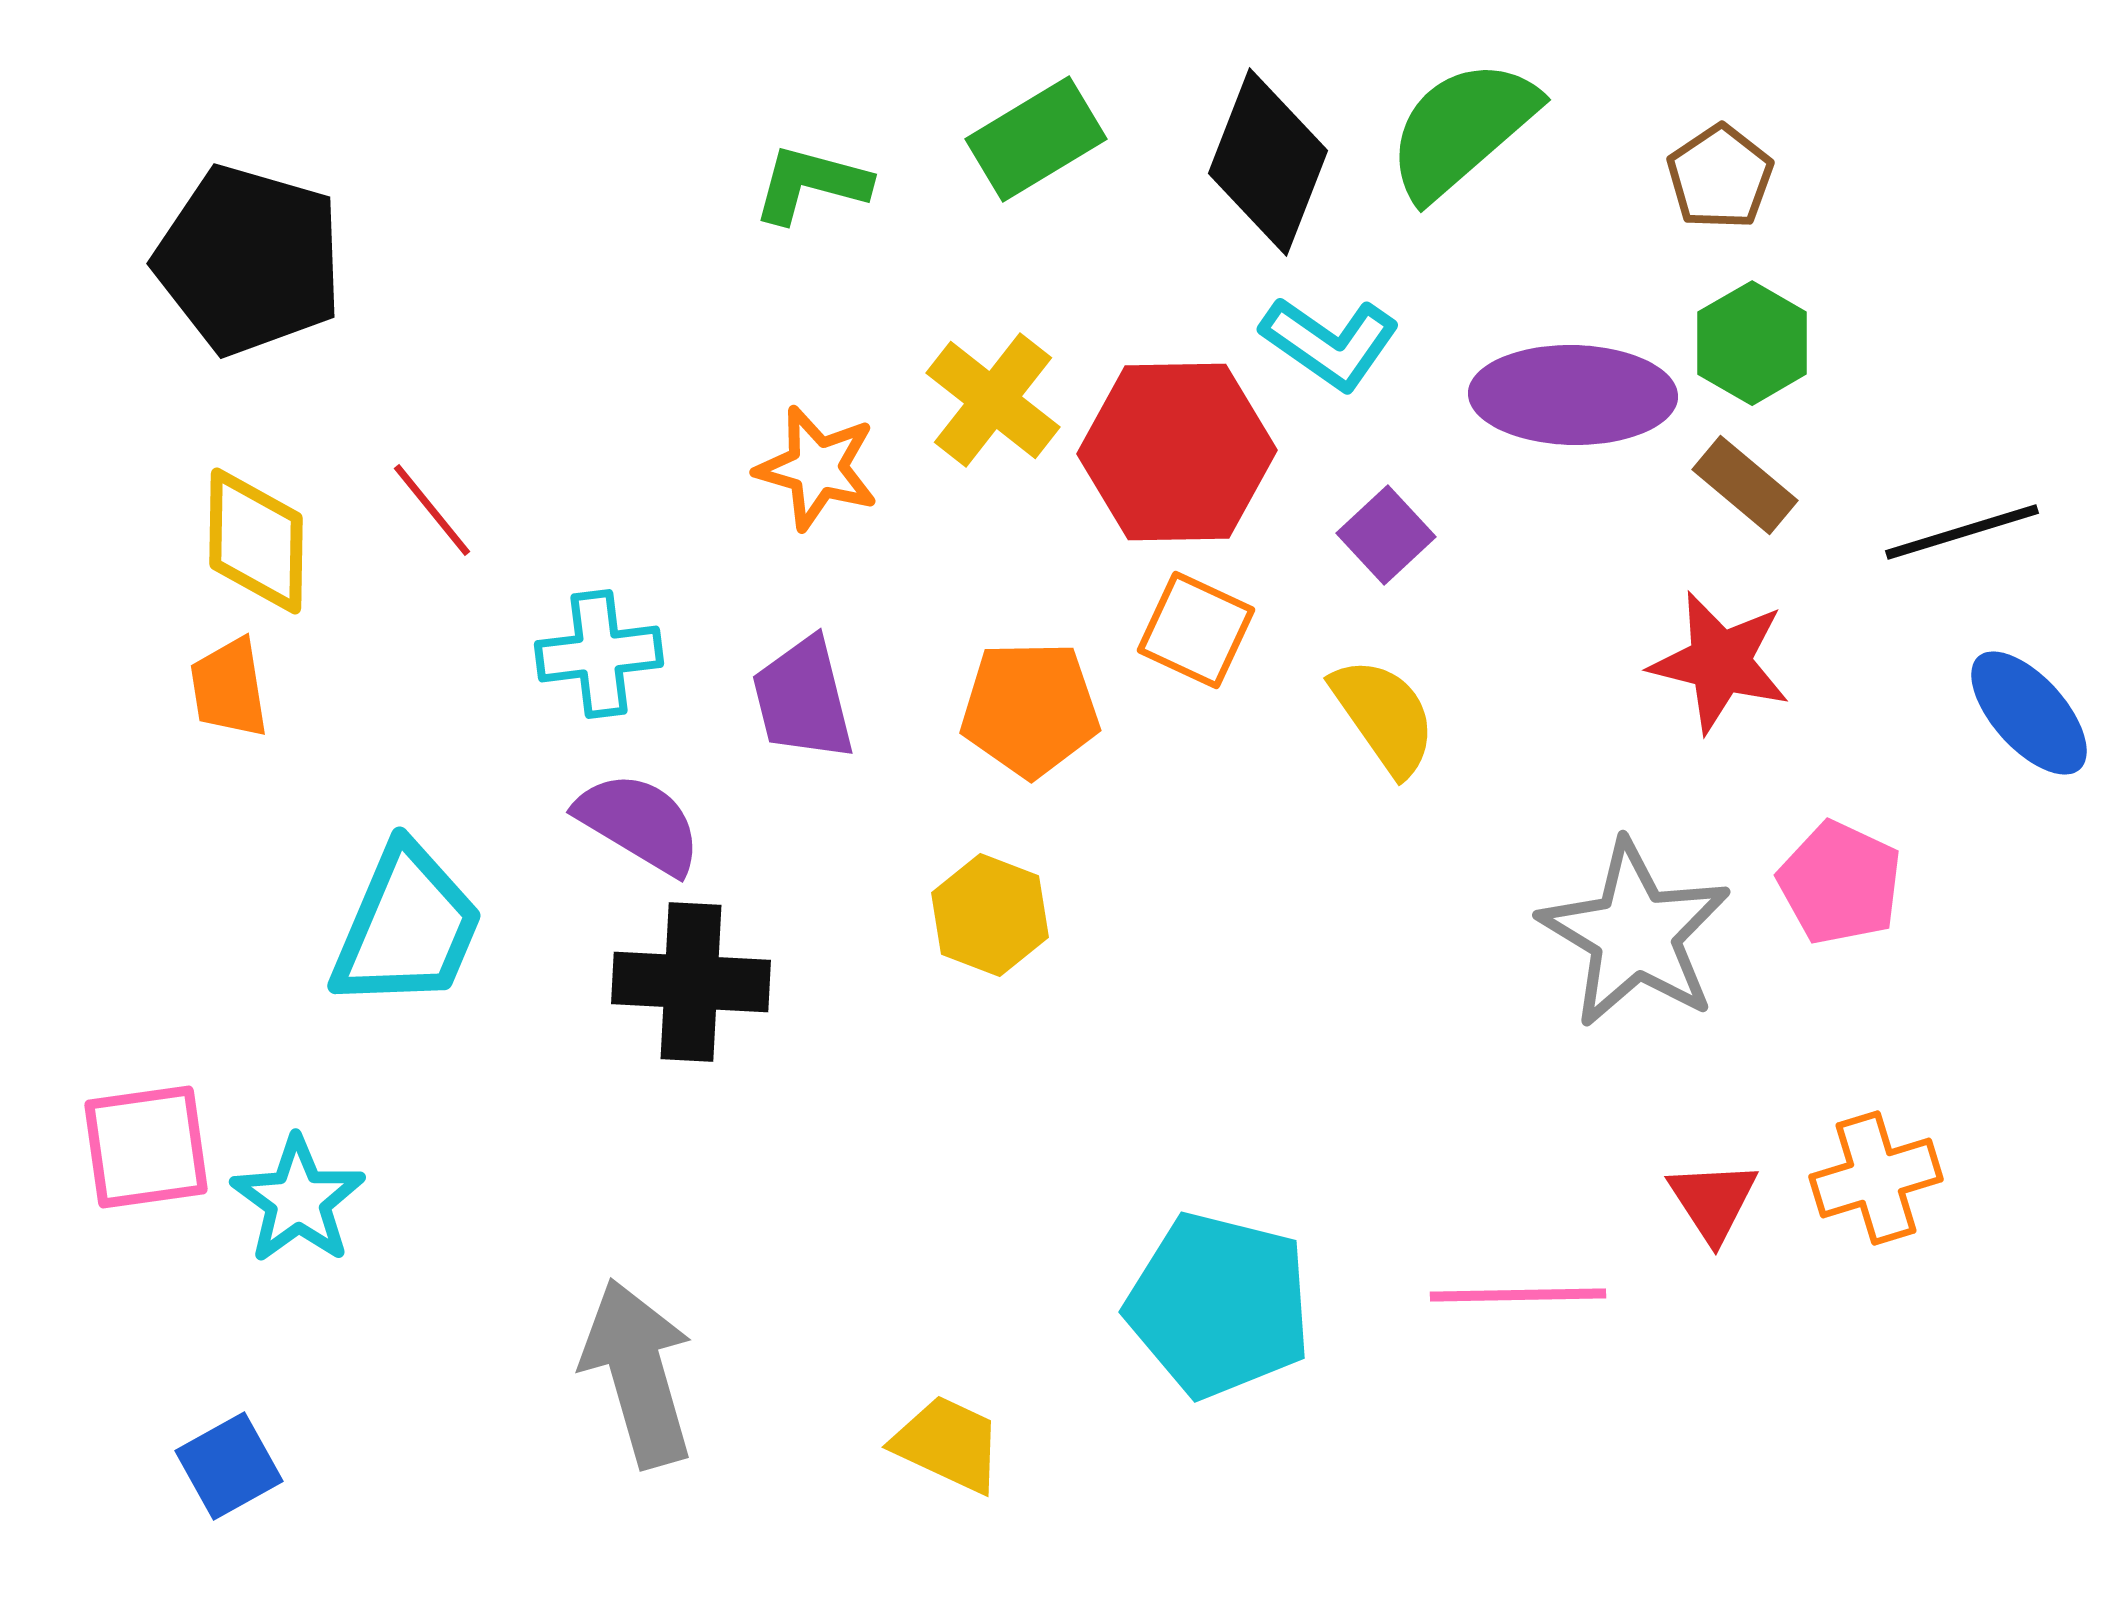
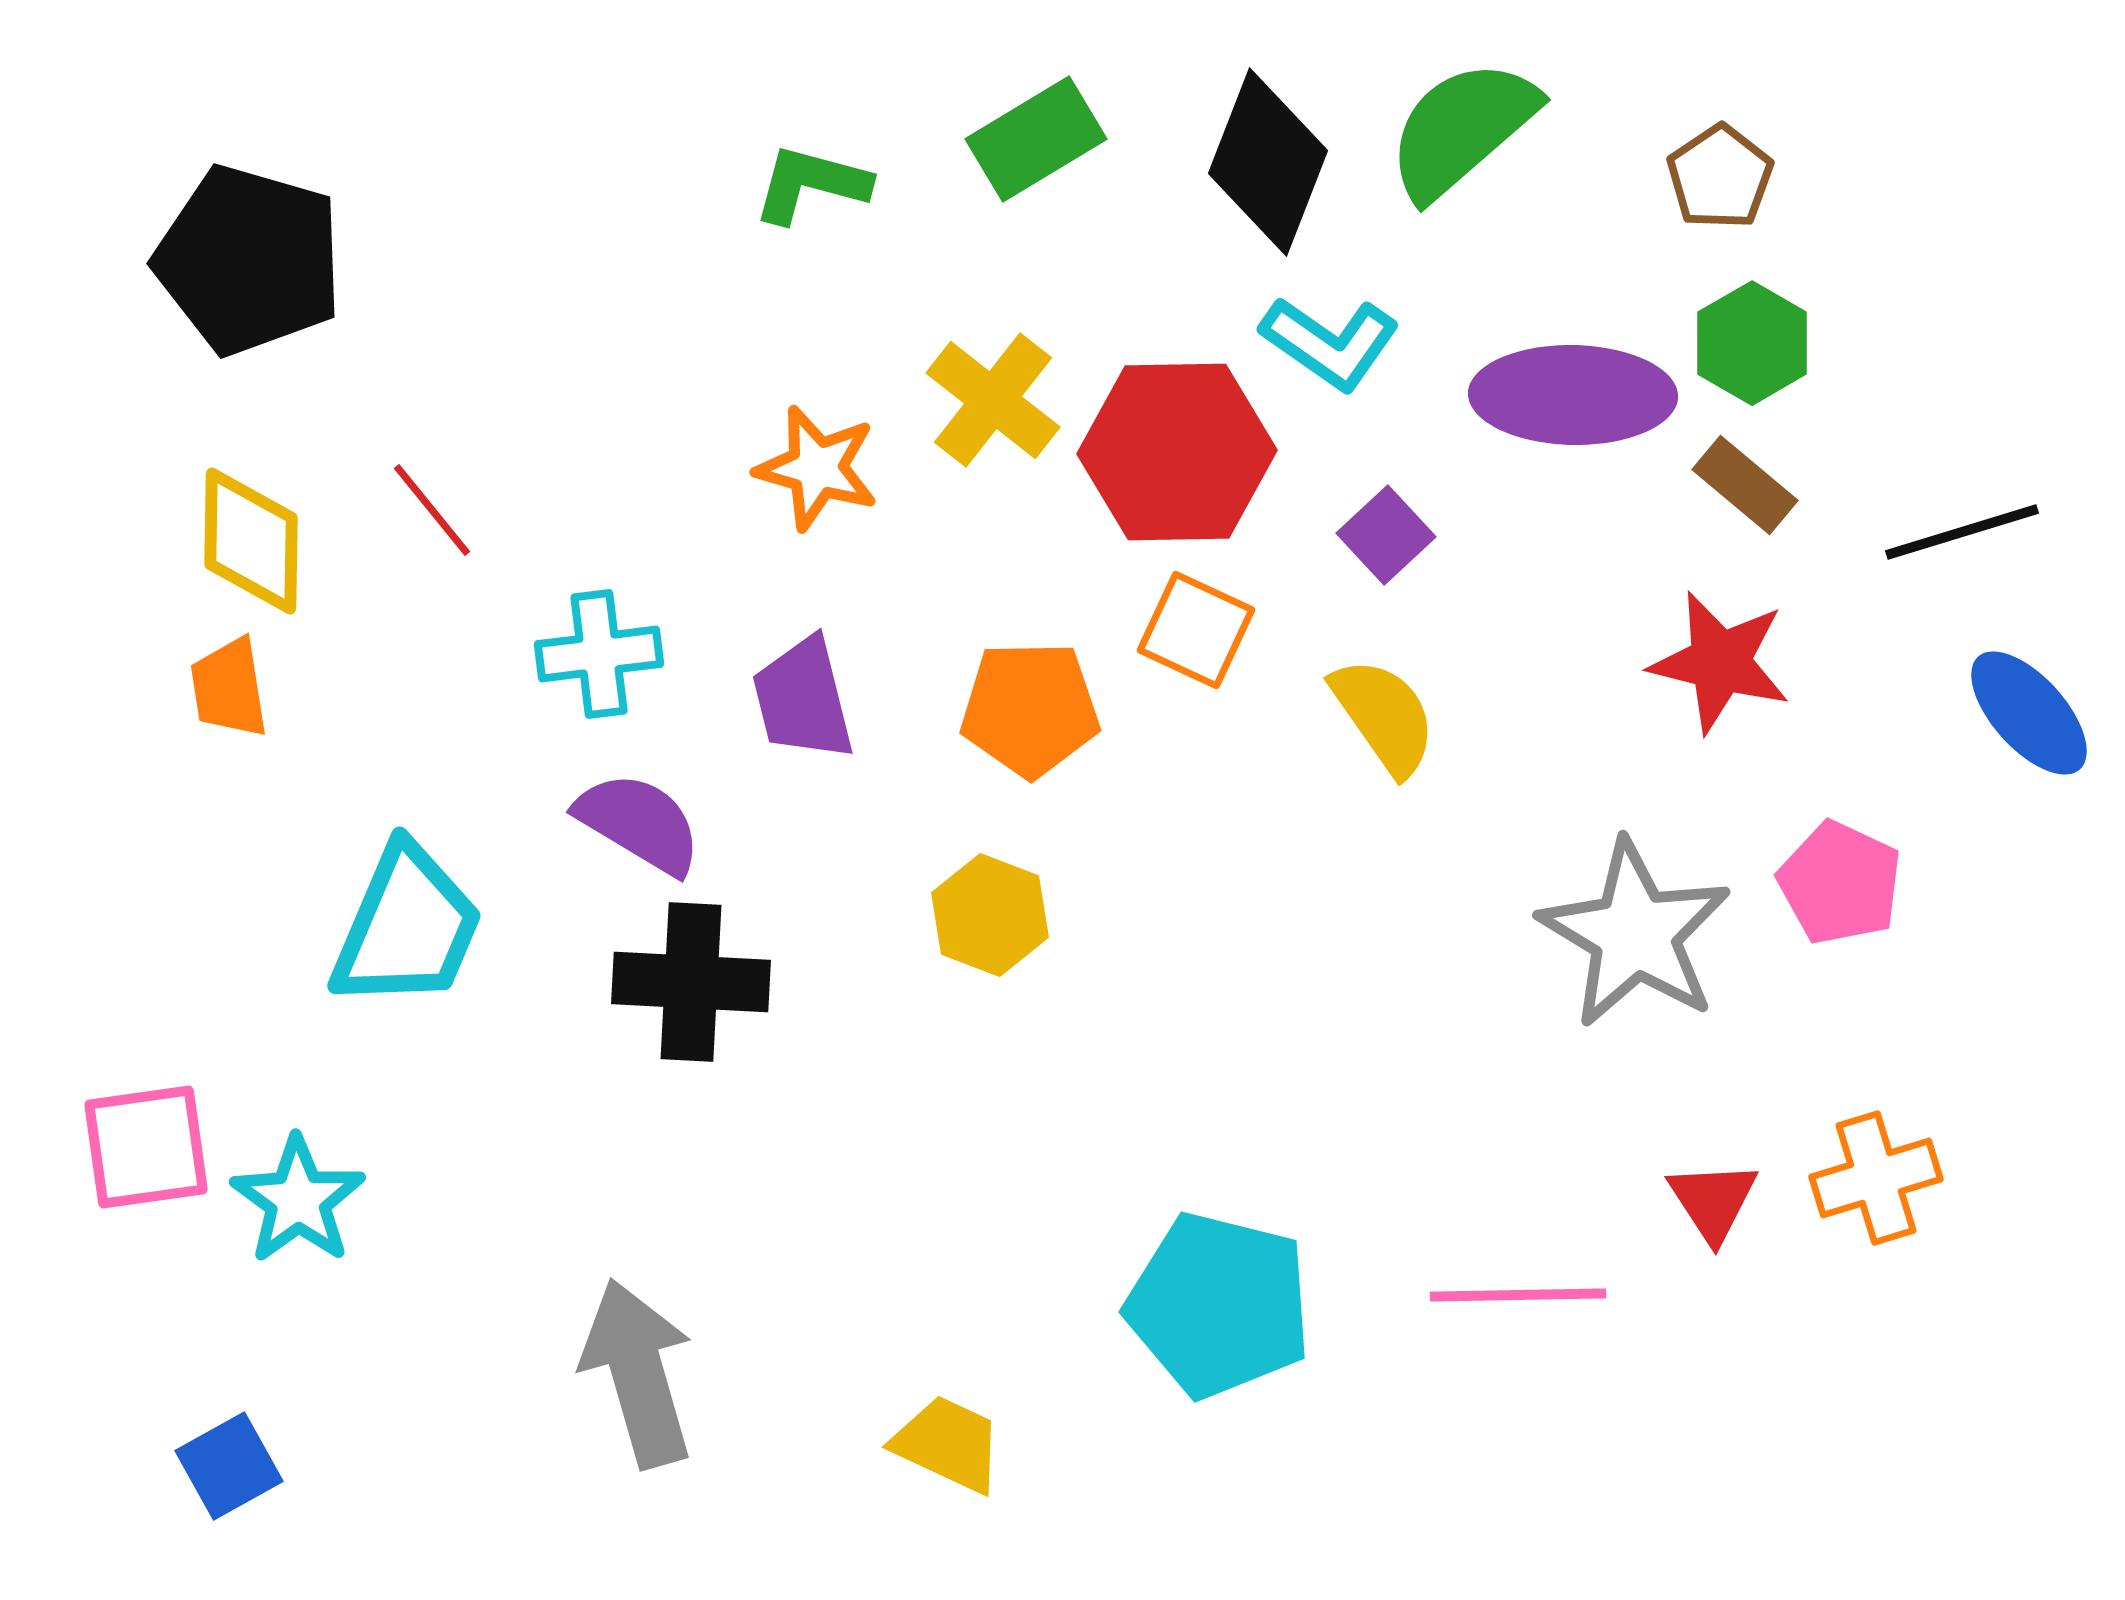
yellow diamond: moved 5 px left
